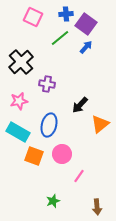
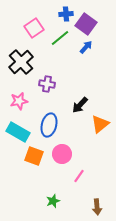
pink square: moved 1 px right, 11 px down; rotated 30 degrees clockwise
